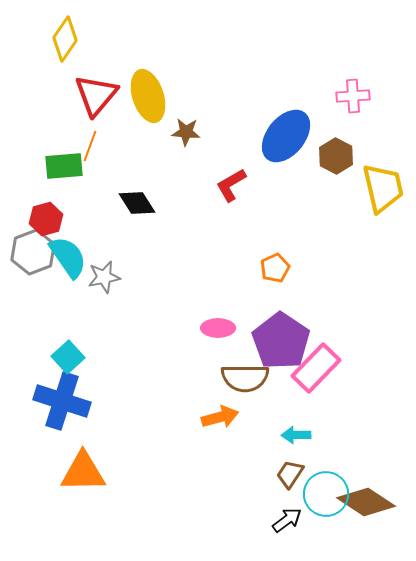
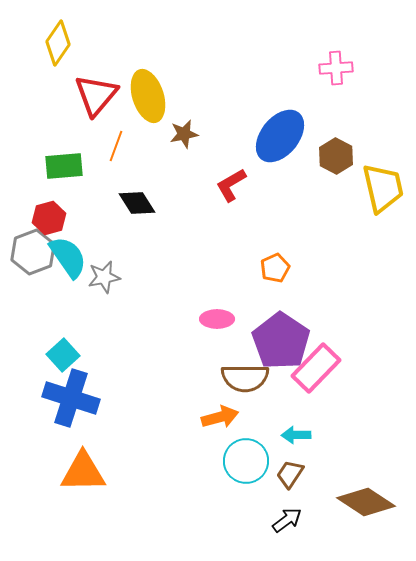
yellow diamond: moved 7 px left, 4 px down
pink cross: moved 17 px left, 28 px up
brown star: moved 2 px left, 2 px down; rotated 16 degrees counterclockwise
blue ellipse: moved 6 px left
orange line: moved 26 px right
red hexagon: moved 3 px right, 1 px up
pink ellipse: moved 1 px left, 9 px up
cyan square: moved 5 px left, 2 px up
blue cross: moved 9 px right, 3 px up
cyan circle: moved 80 px left, 33 px up
